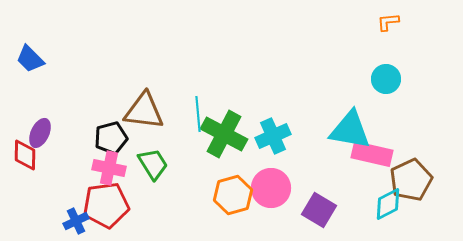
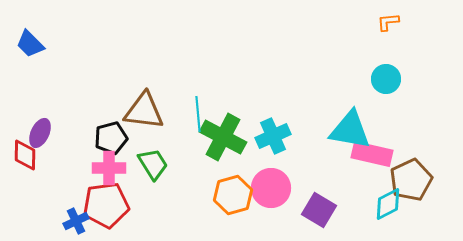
blue trapezoid: moved 15 px up
green cross: moved 1 px left, 3 px down
pink cross: rotated 12 degrees counterclockwise
